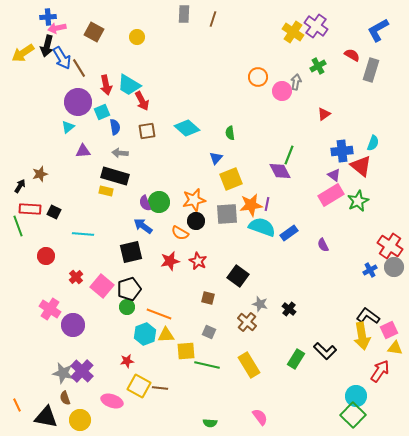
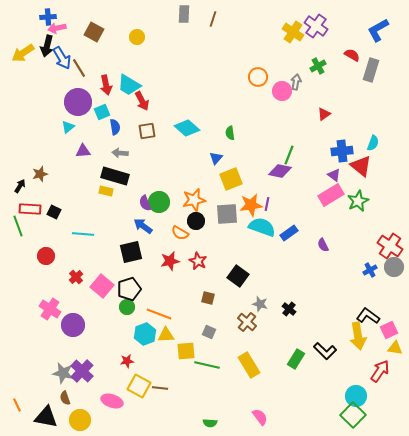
purple diamond at (280, 171): rotated 50 degrees counterclockwise
yellow arrow at (362, 336): moved 4 px left
